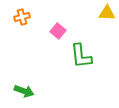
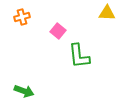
green L-shape: moved 2 px left
